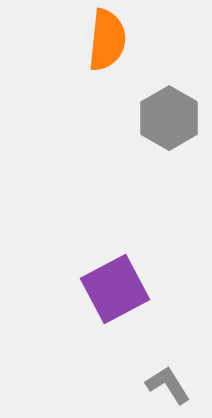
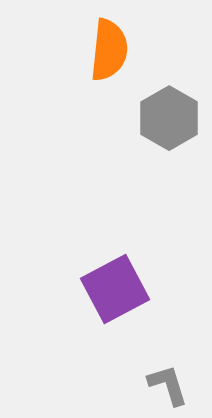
orange semicircle: moved 2 px right, 10 px down
gray L-shape: rotated 15 degrees clockwise
